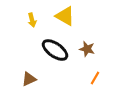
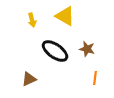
black ellipse: moved 1 px down
orange line: rotated 24 degrees counterclockwise
